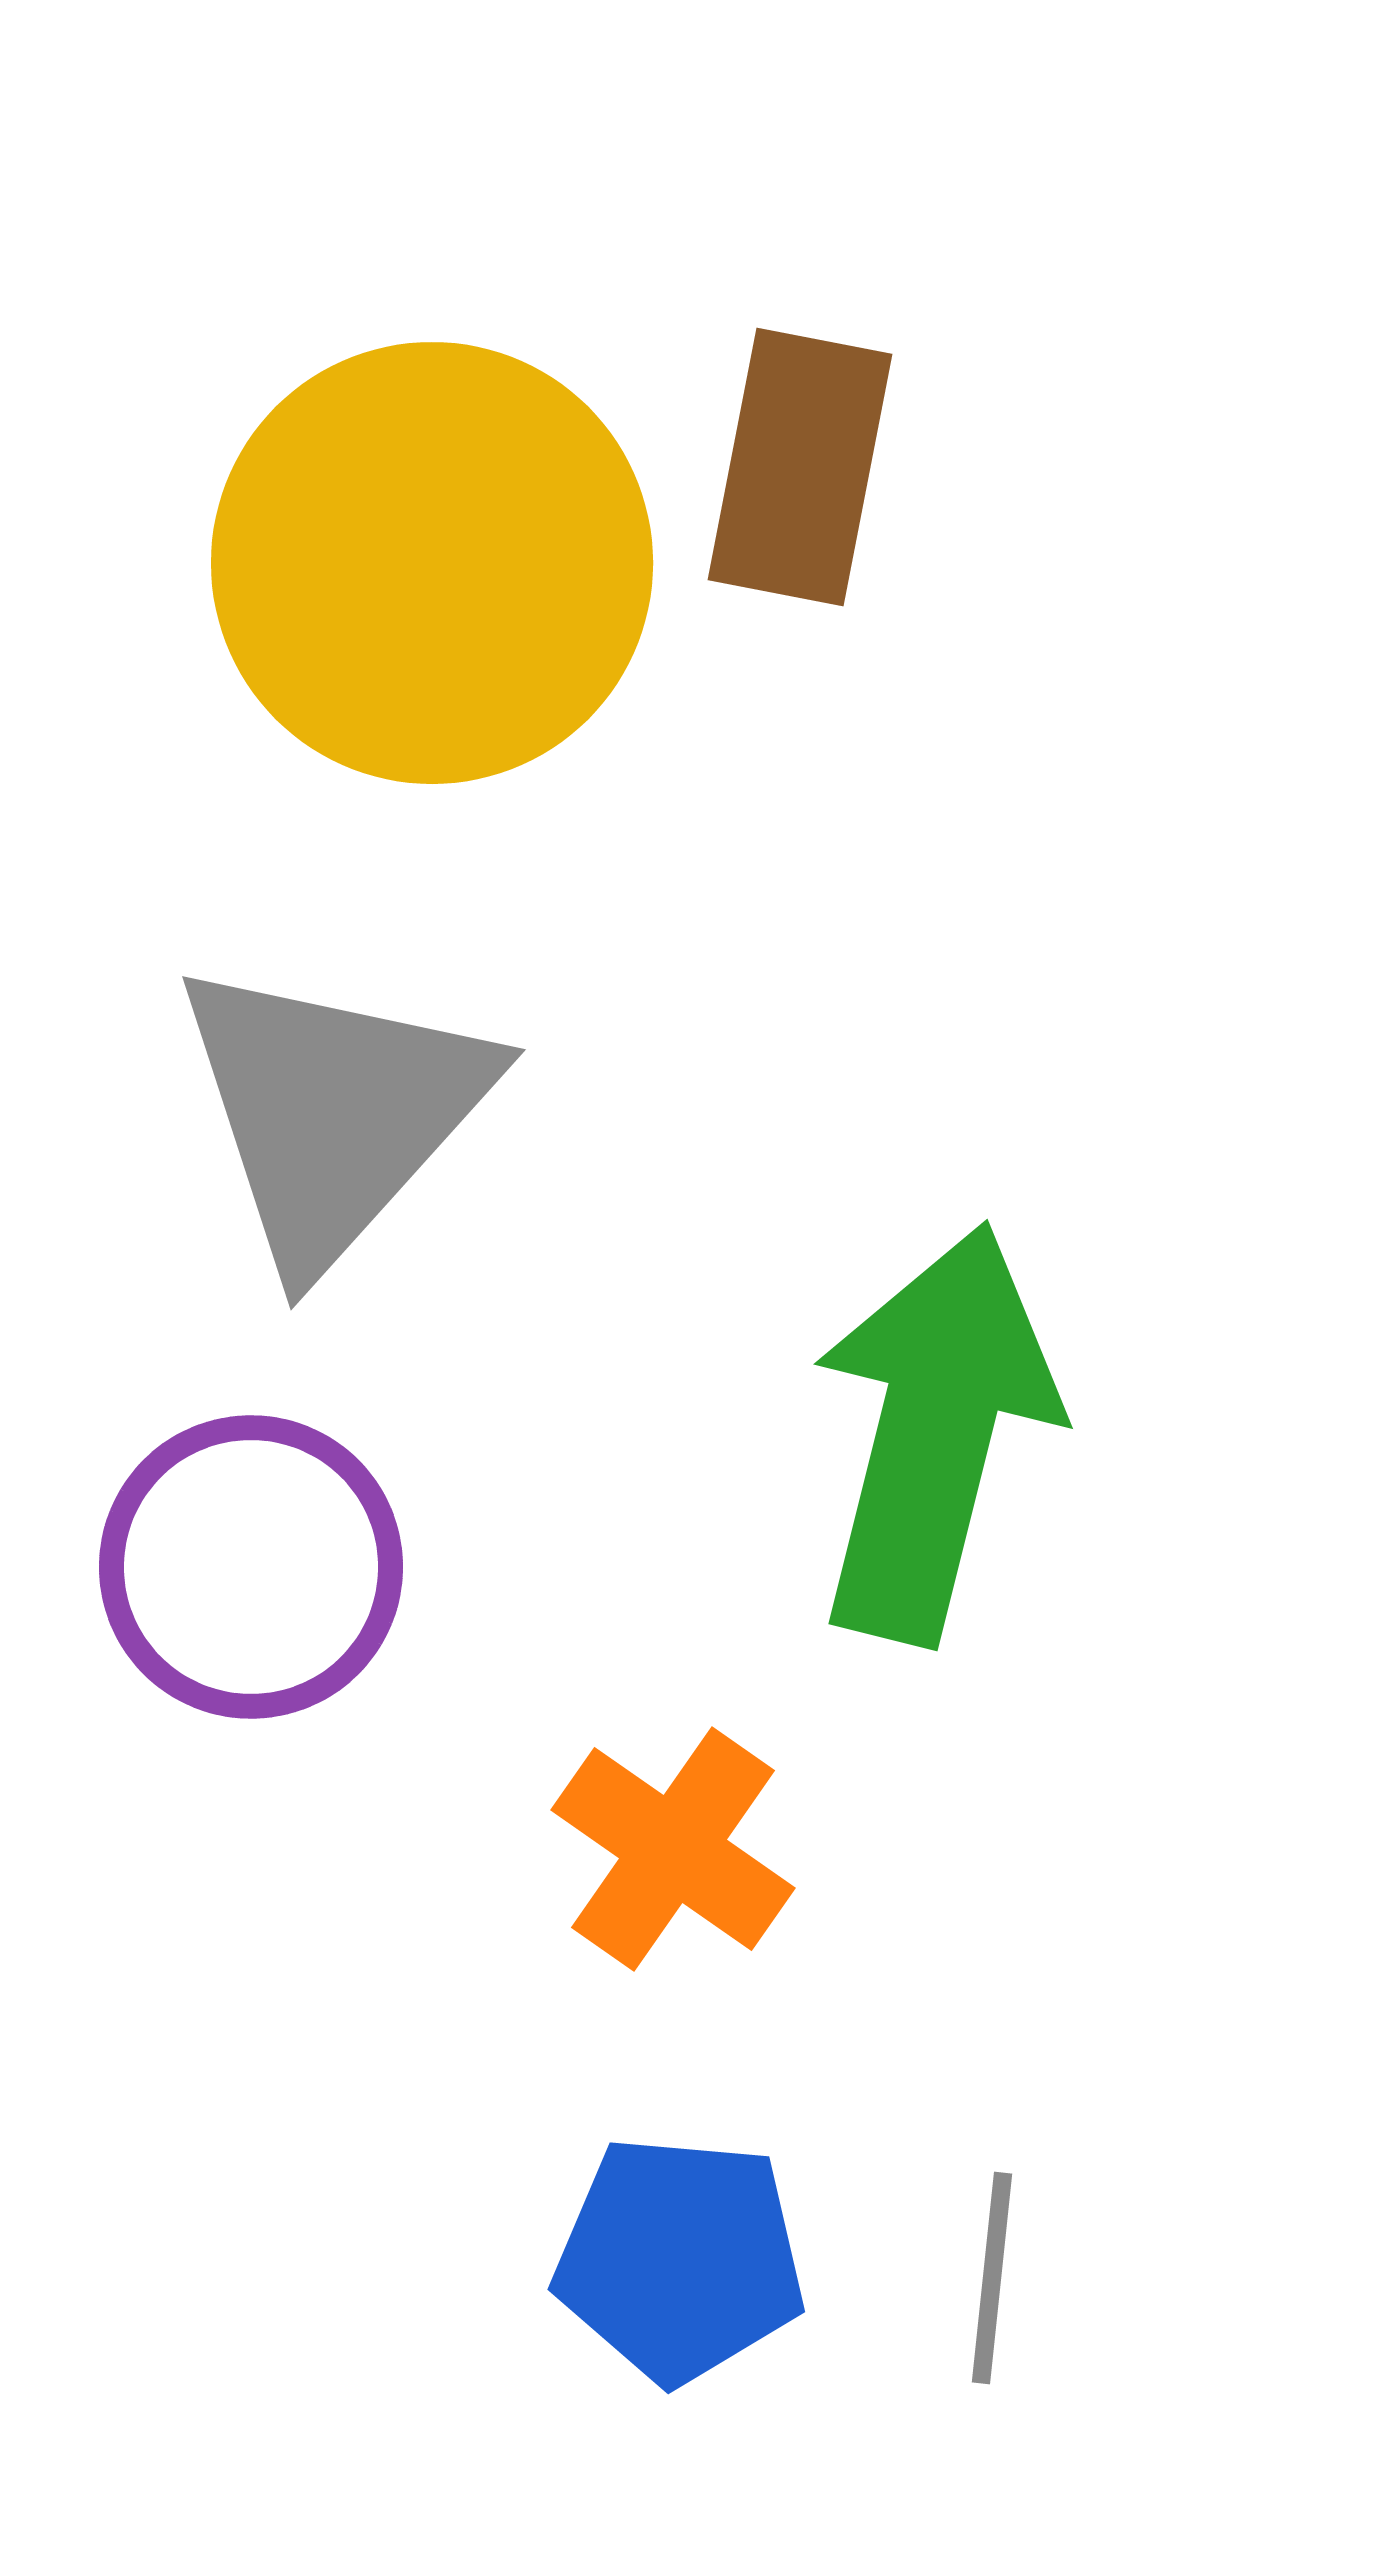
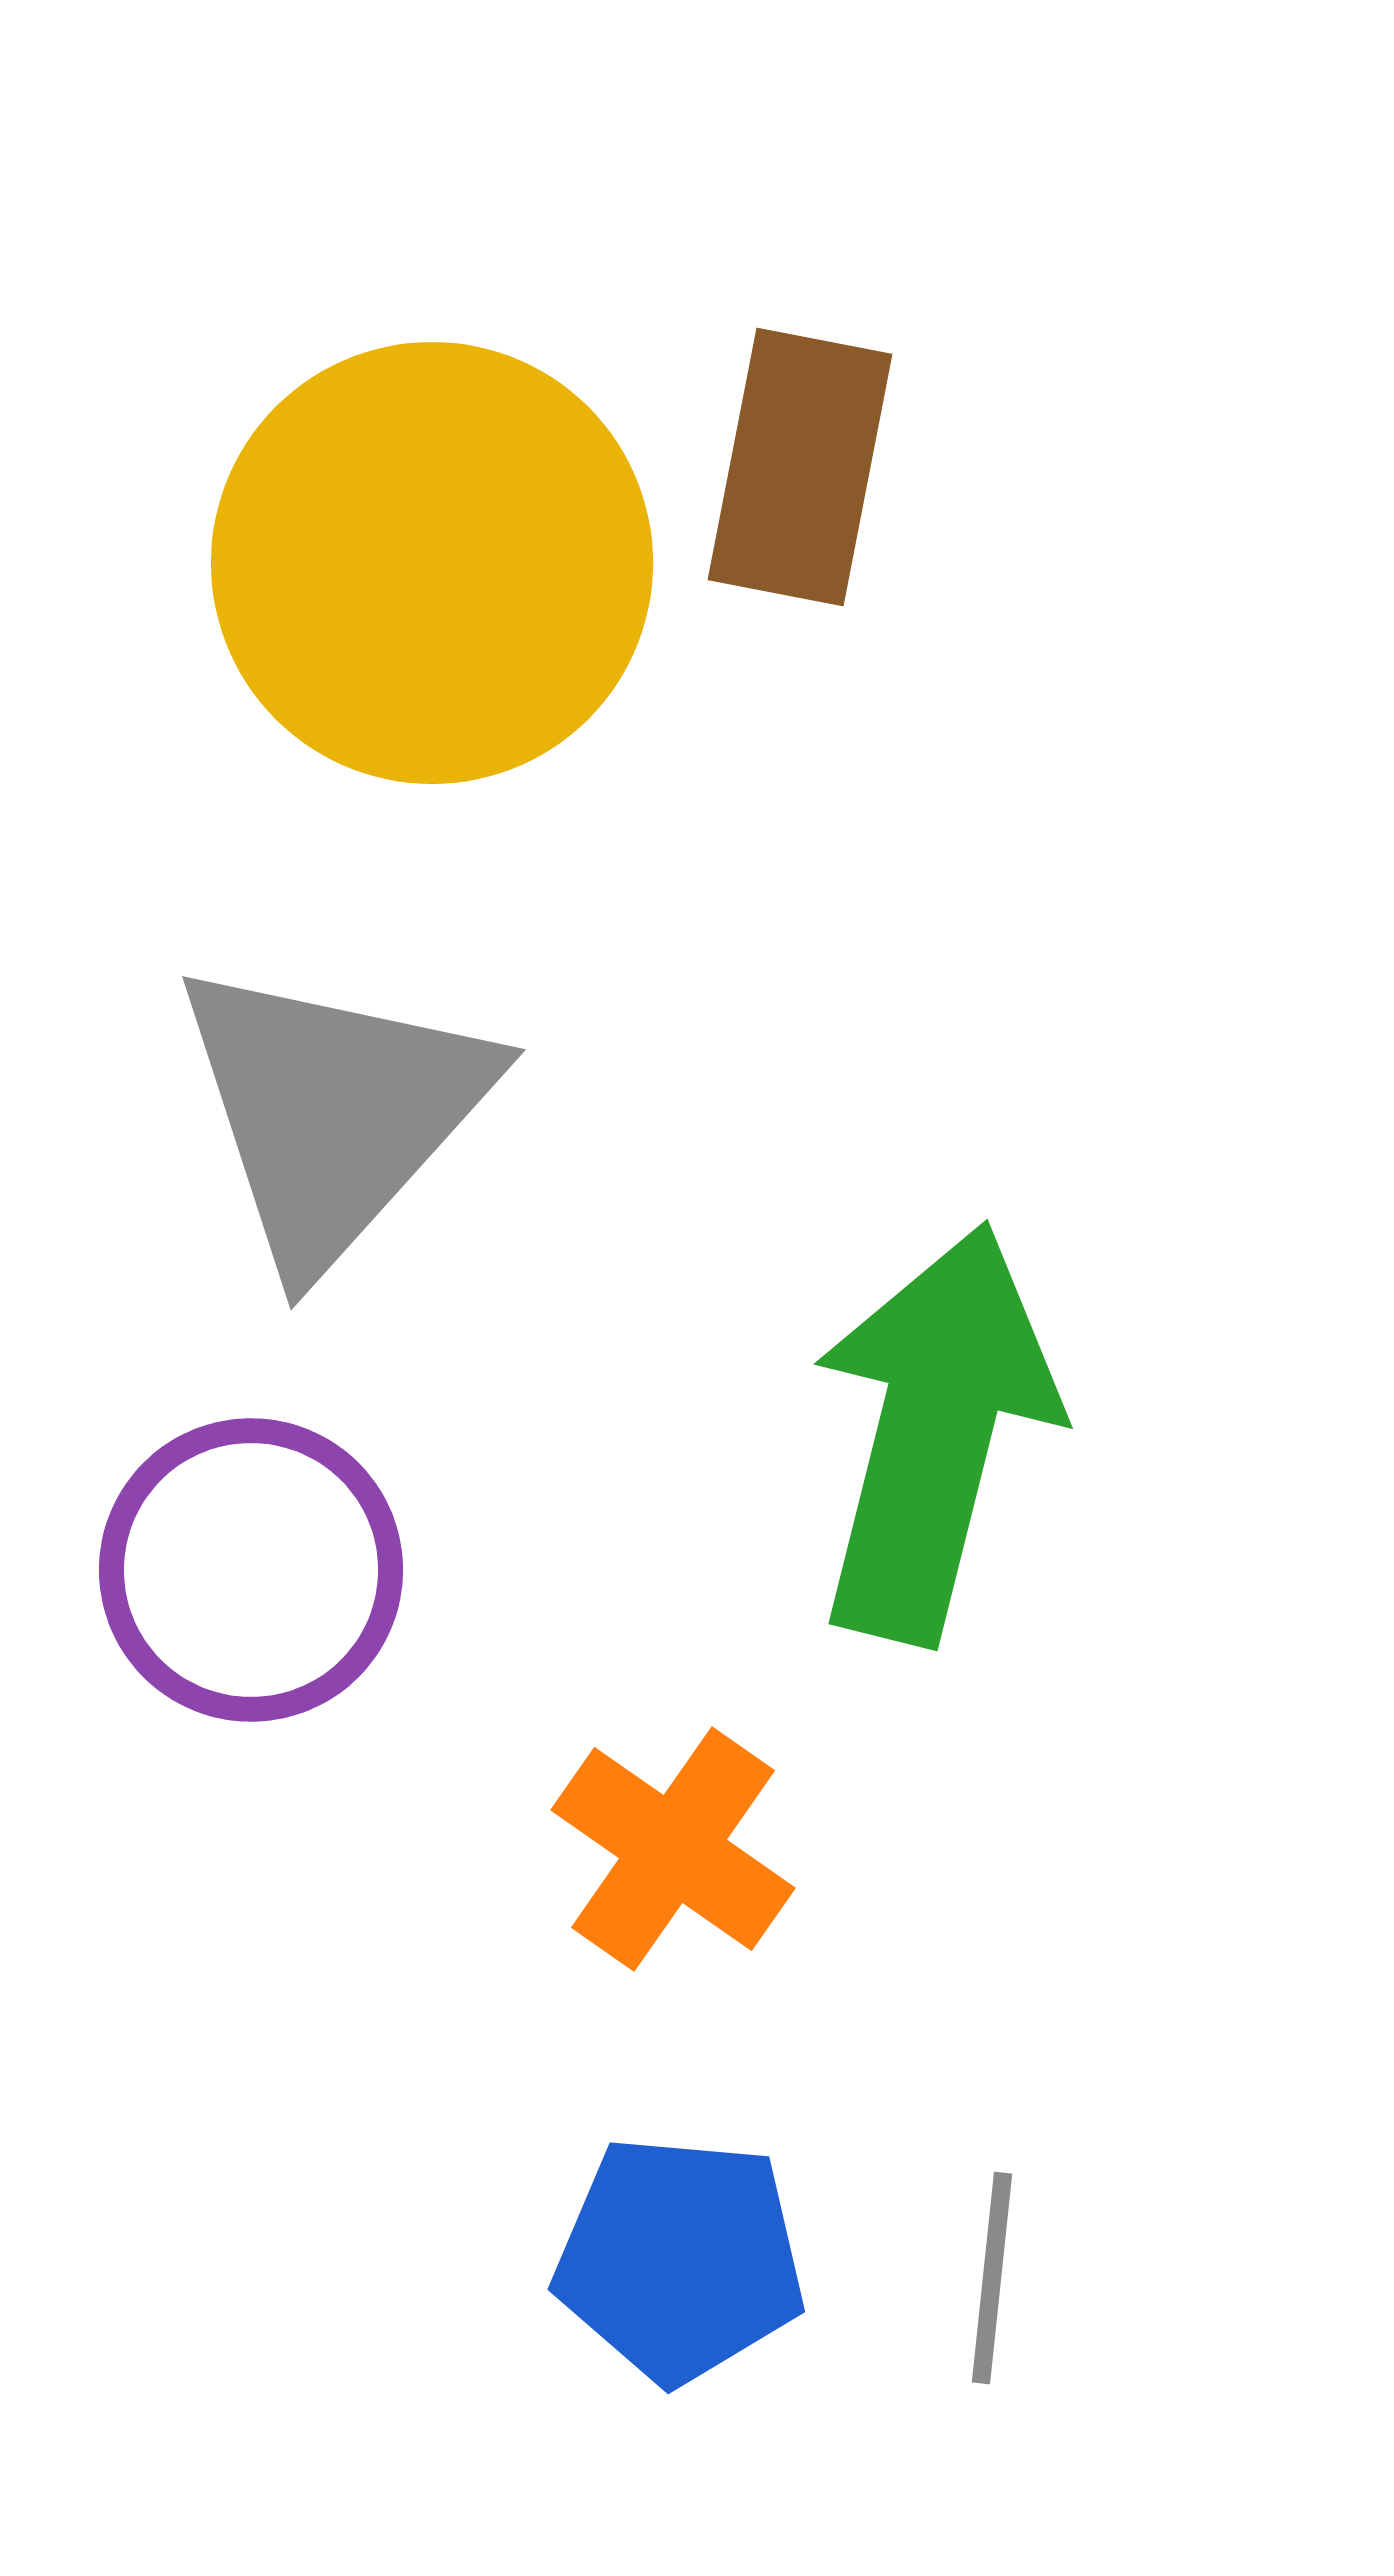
purple circle: moved 3 px down
